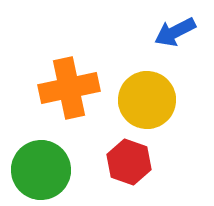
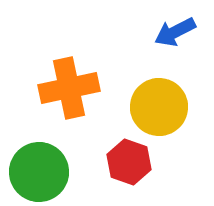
yellow circle: moved 12 px right, 7 px down
green circle: moved 2 px left, 2 px down
